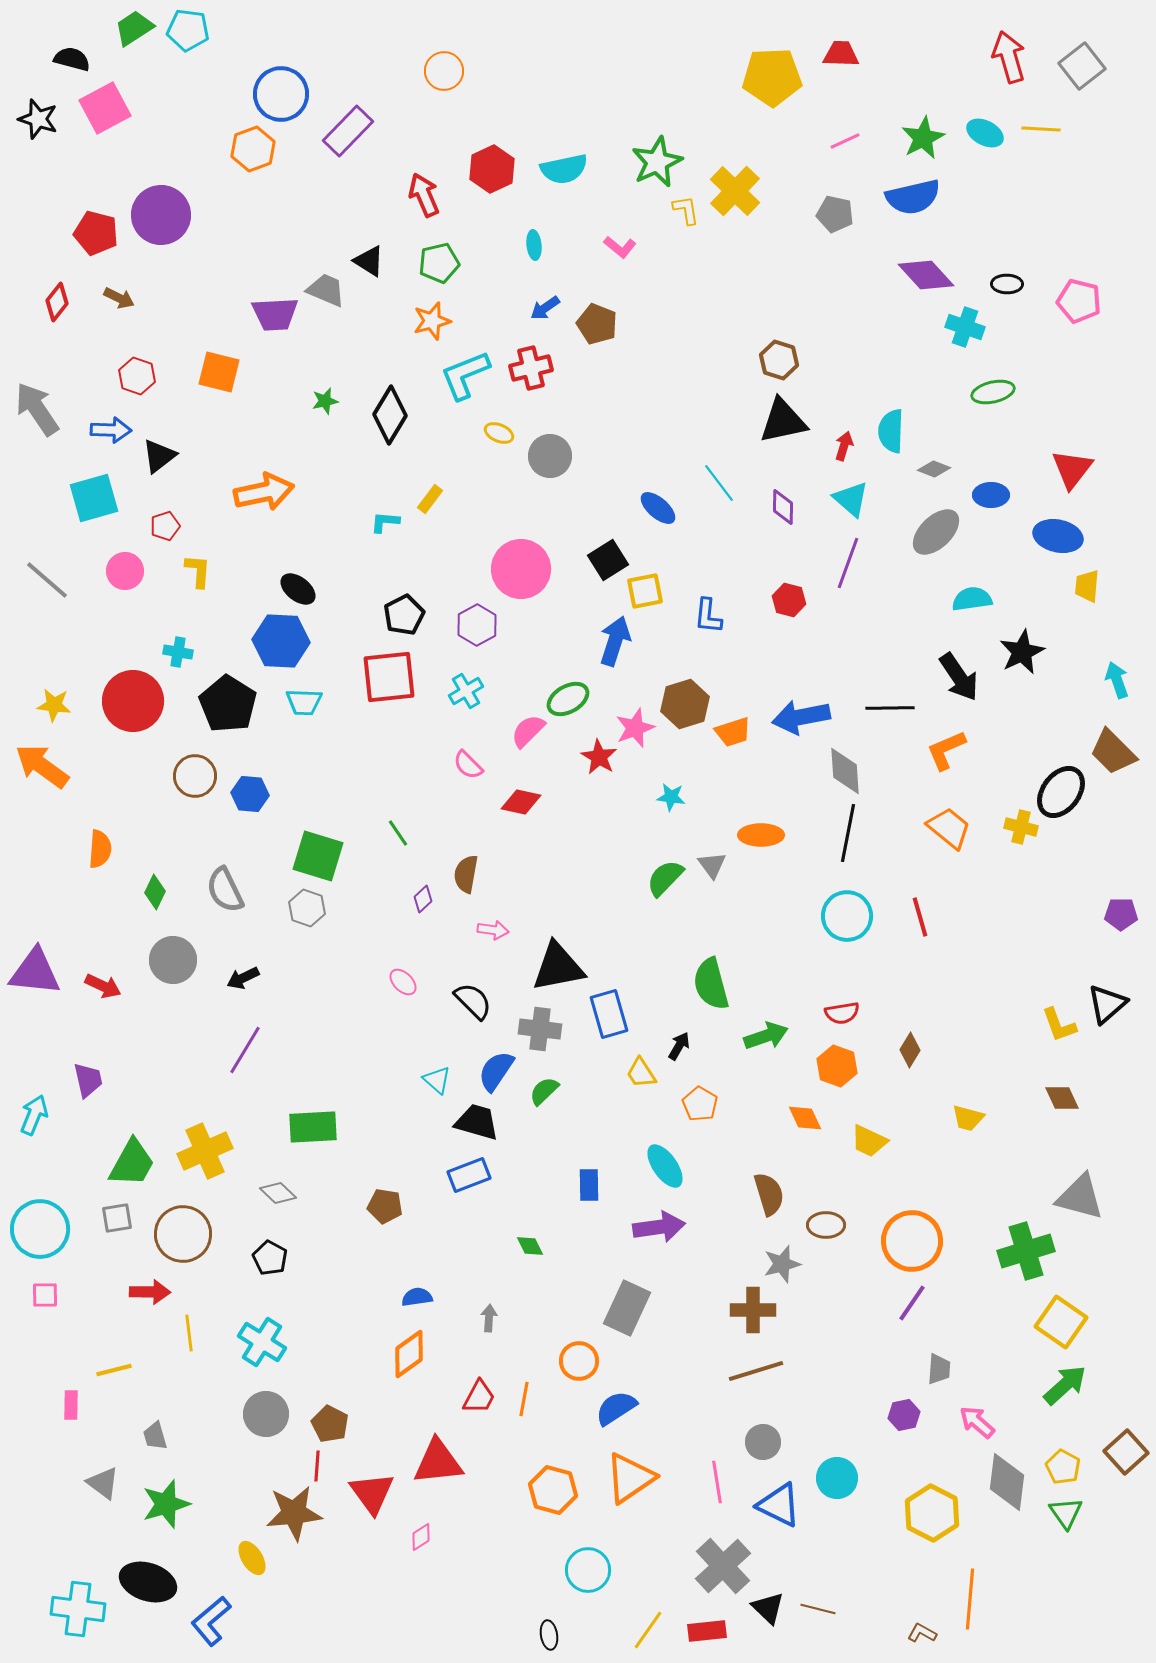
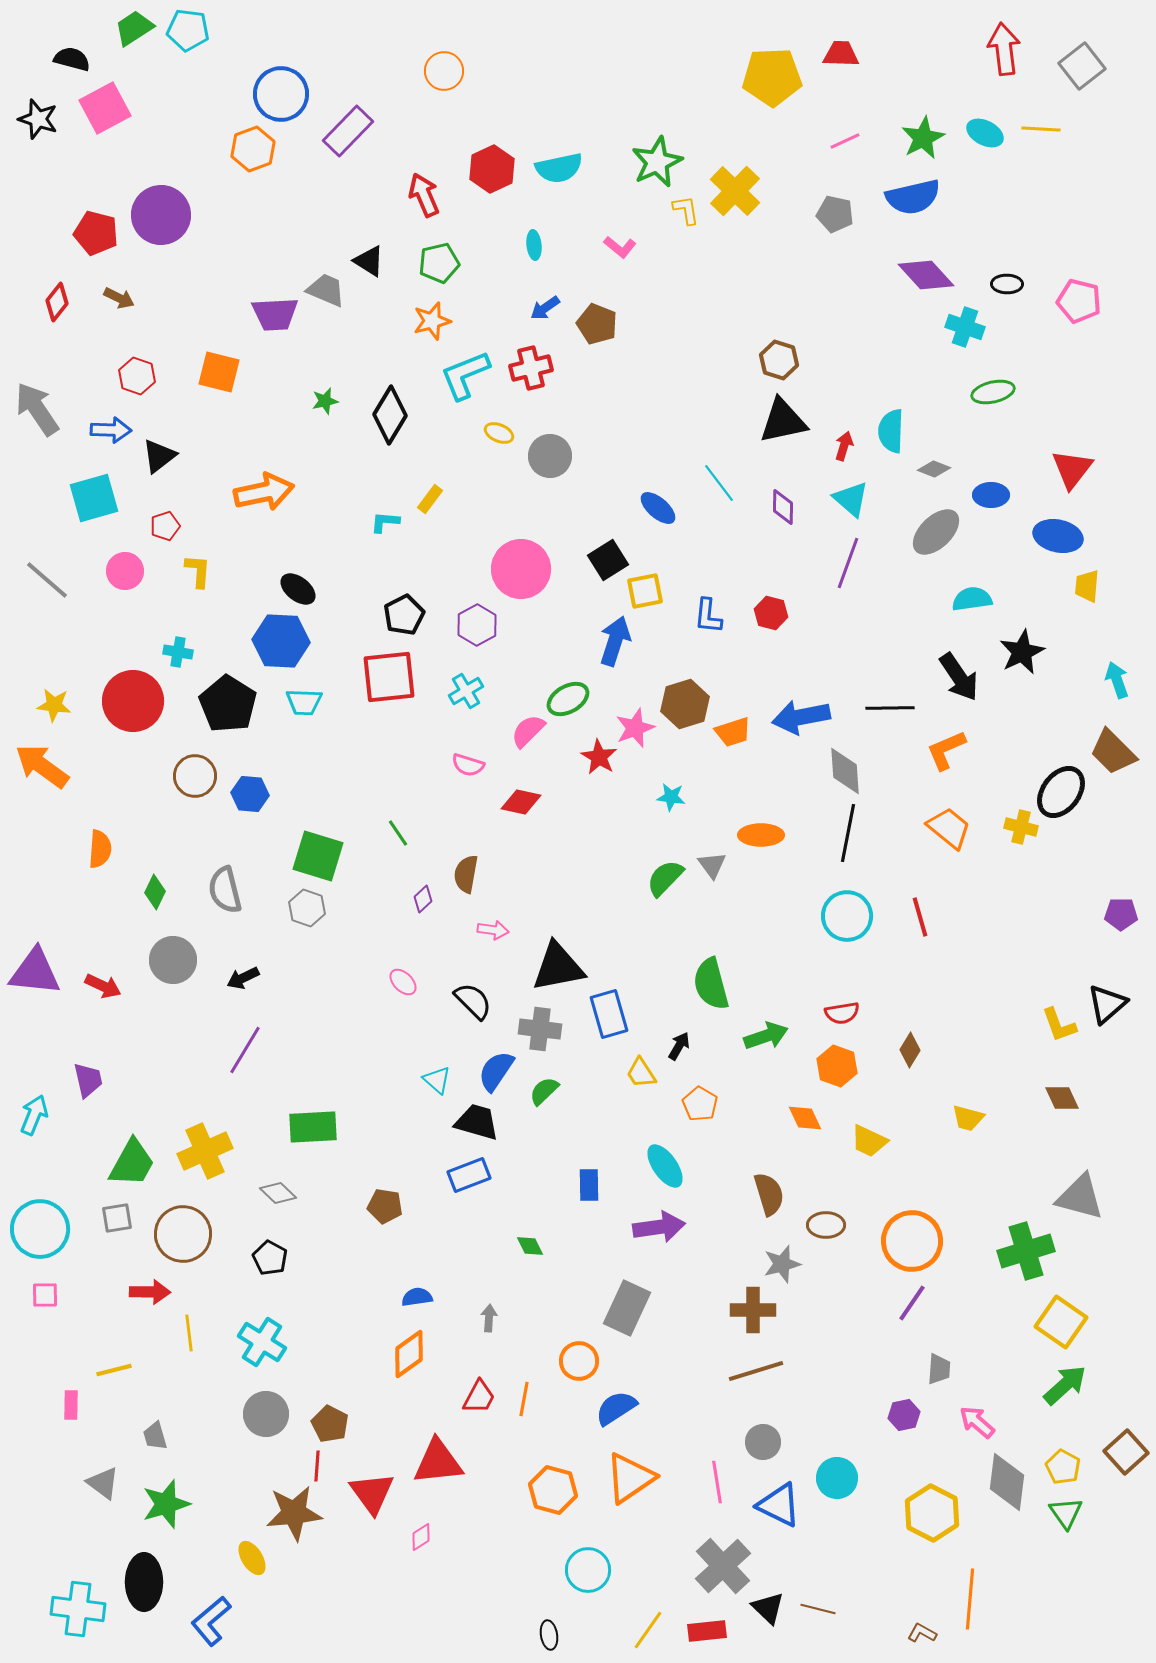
red arrow at (1009, 57): moved 5 px left, 8 px up; rotated 9 degrees clockwise
cyan semicircle at (564, 169): moved 5 px left, 1 px up
red hexagon at (789, 600): moved 18 px left, 13 px down
pink semicircle at (468, 765): rotated 28 degrees counterclockwise
gray semicircle at (225, 890): rotated 12 degrees clockwise
black ellipse at (148, 1582): moved 4 px left; rotated 72 degrees clockwise
